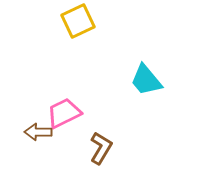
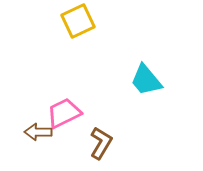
brown L-shape: moved 5 px up
